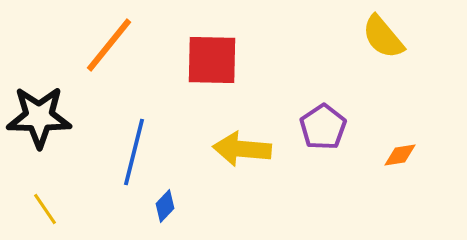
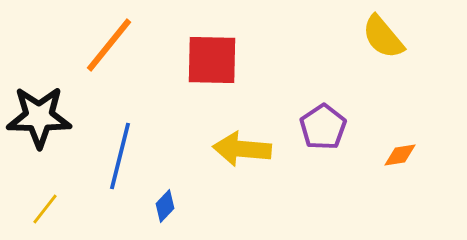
blue line: moved 14 px left, 4 px down
yellow line: rotated 72 degrees clockwise
